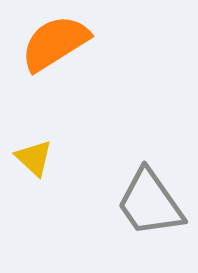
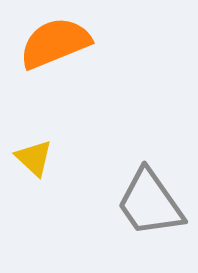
orange semicircle: rotated 10 degrees clockwise
